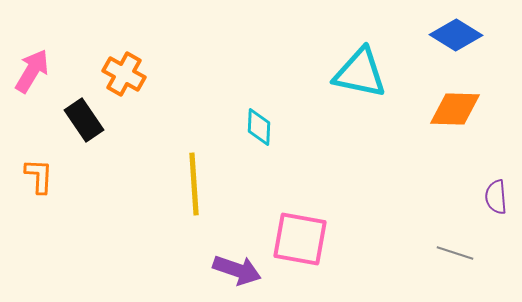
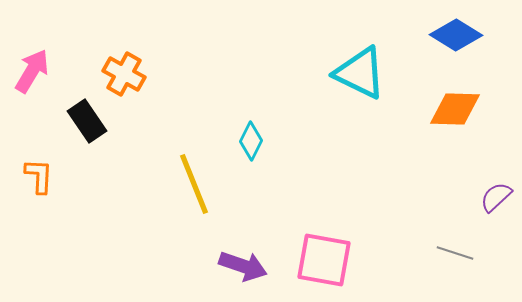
cyan triangle: rotated 14 degrees clockwise
black rectangle: moved 3 px right, 1 px down
cyan diamond: moved 8 px left, 14 px down; rotated 24 degrees clockwise
yellow line: rotated 18 degrees counterclockwise
purple semicircle: rotated 52 degrees clockwise
pink square: moved 24 px right, 21 px down
purple arrow: moved 6 px right, 4 px up
